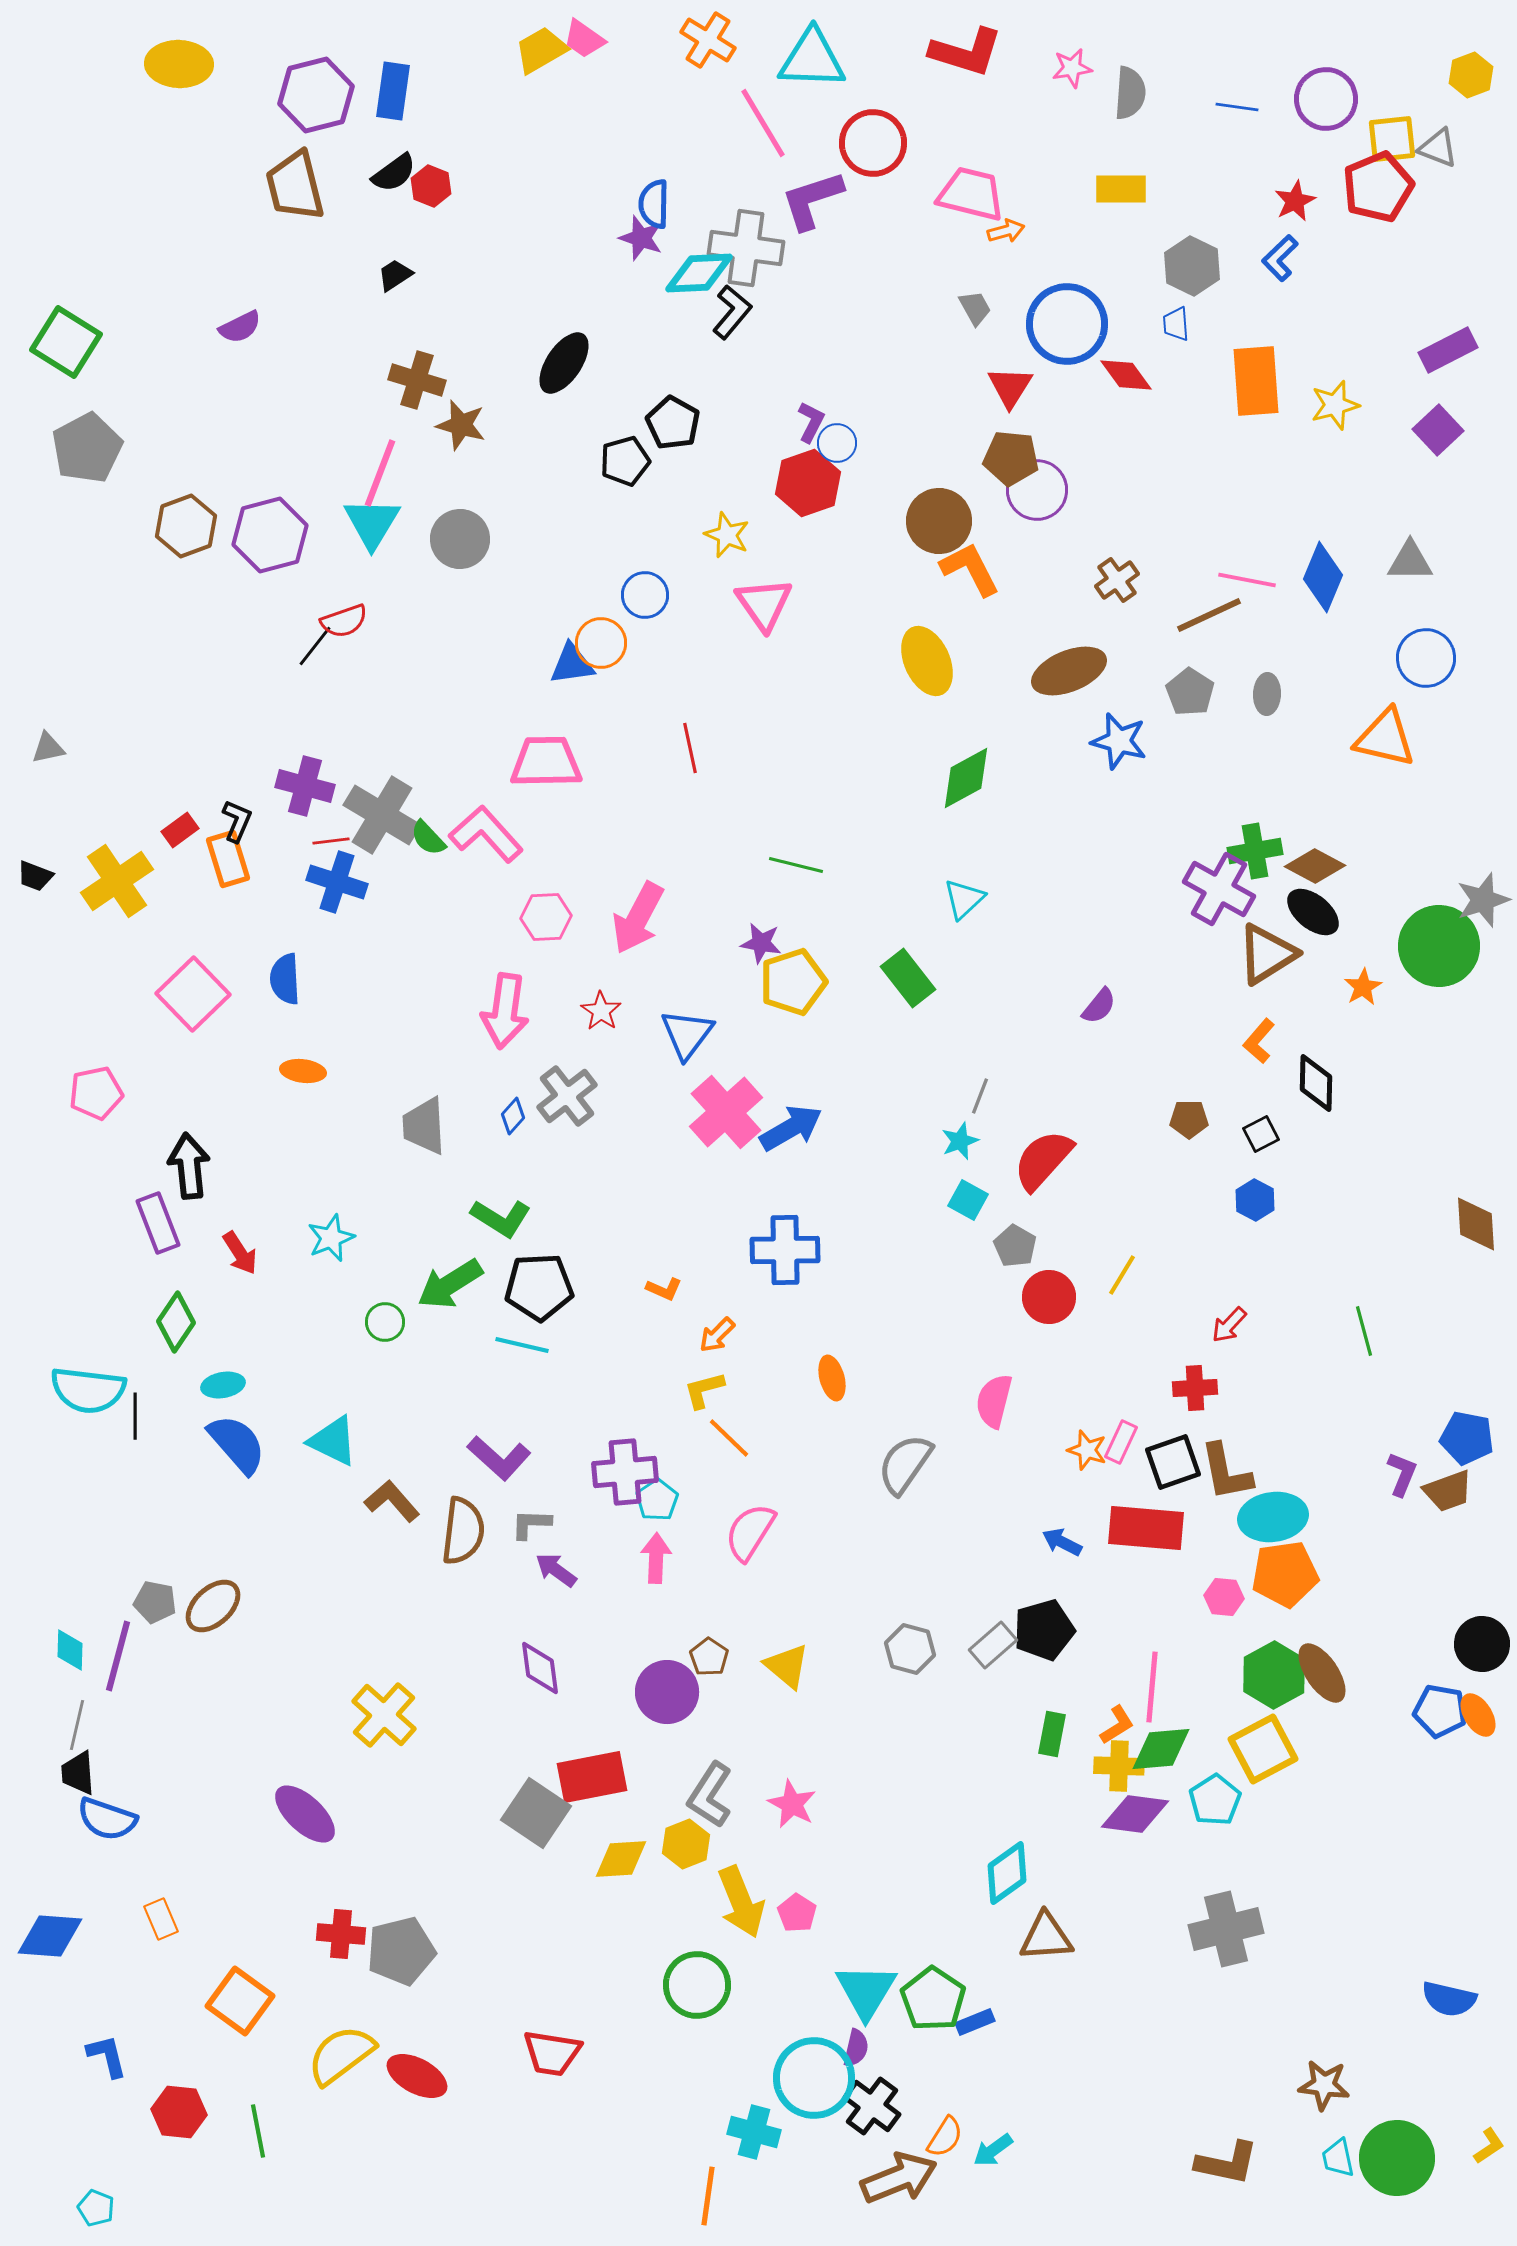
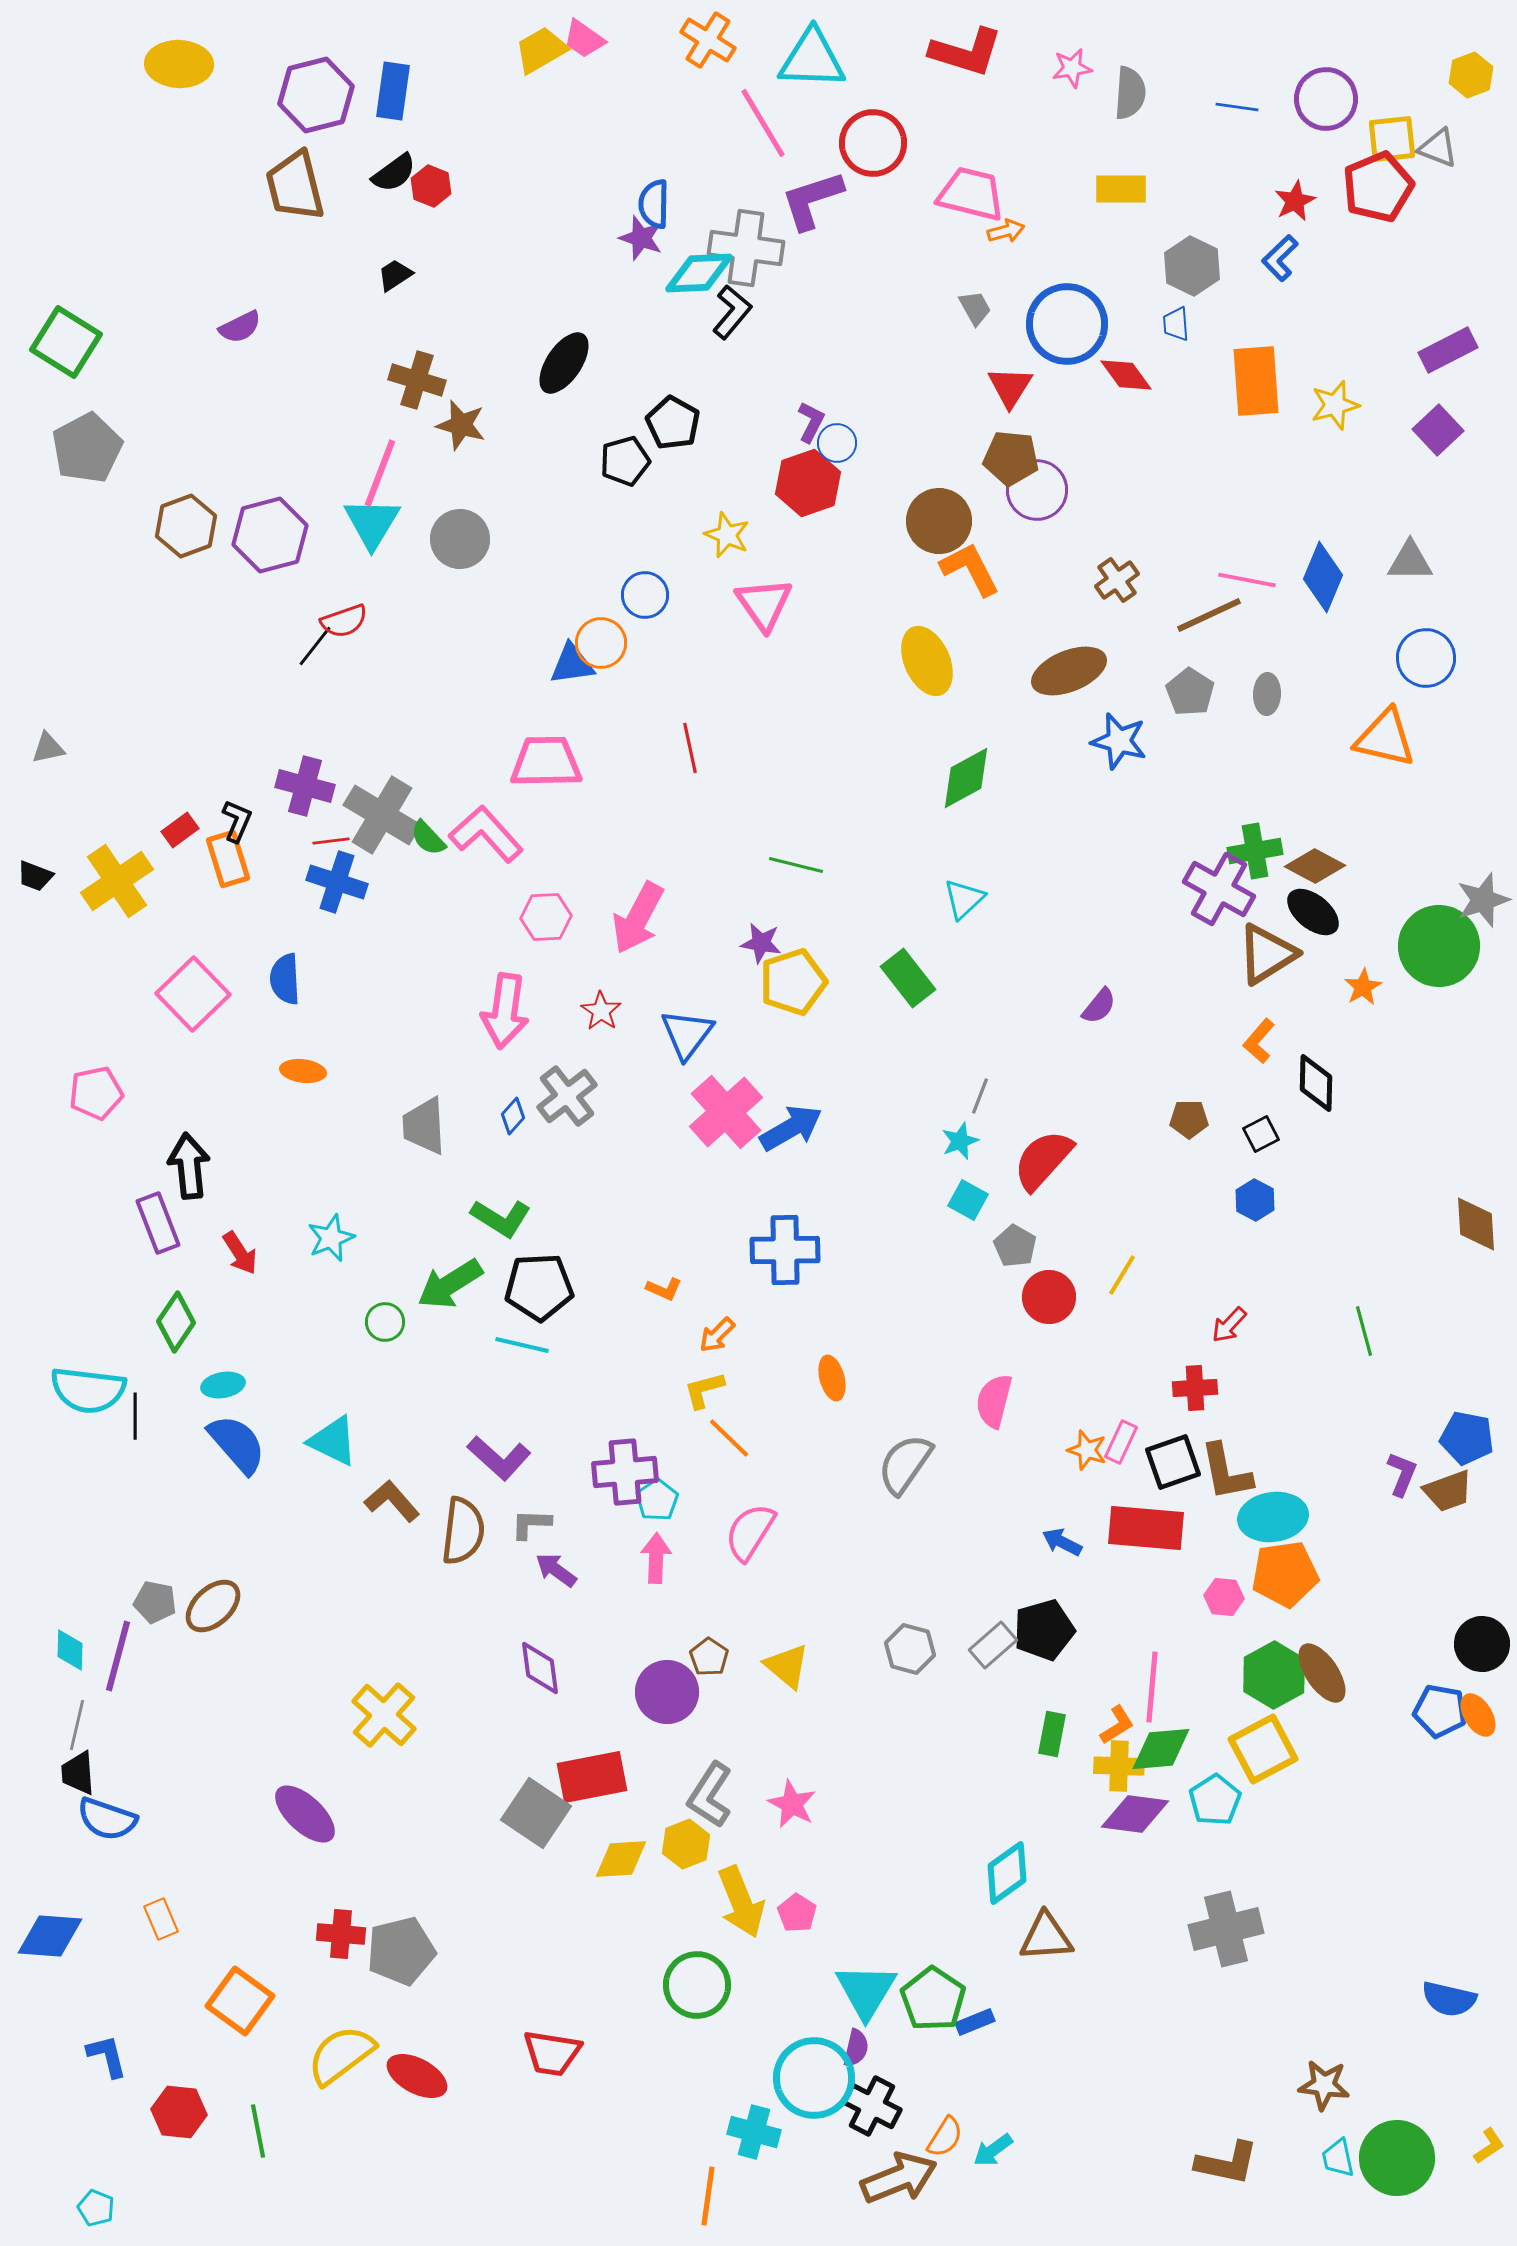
black cross at (872, 2106): rotated 10 degrees counterclockwise
